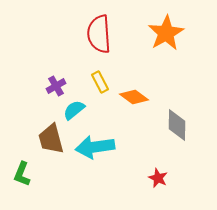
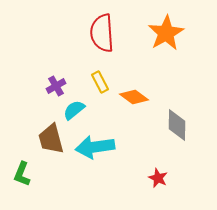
red semicircle: moved 3 px right, 1 px up
